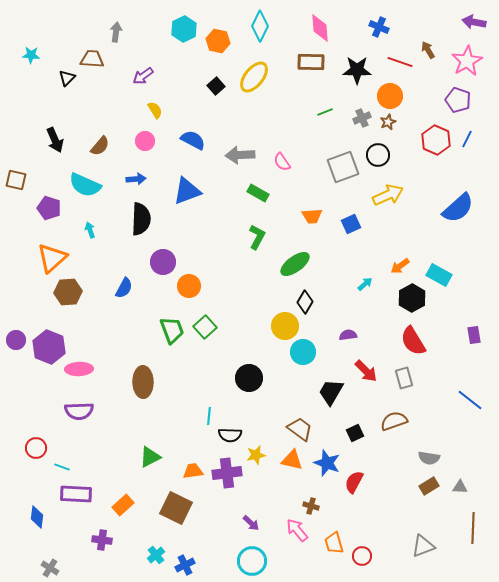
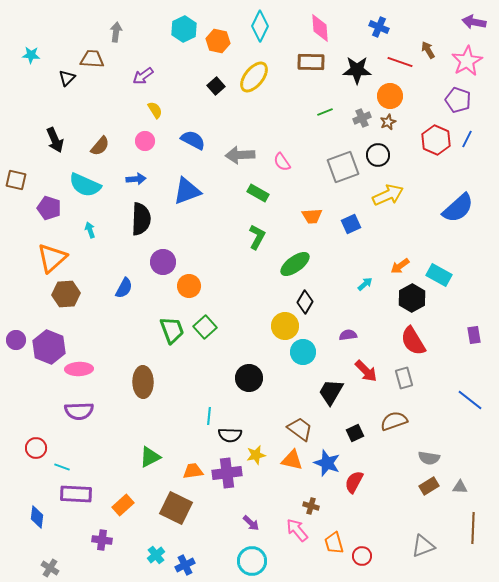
brown hexagon at (68, 292): moved 2 px left, 2 px down
